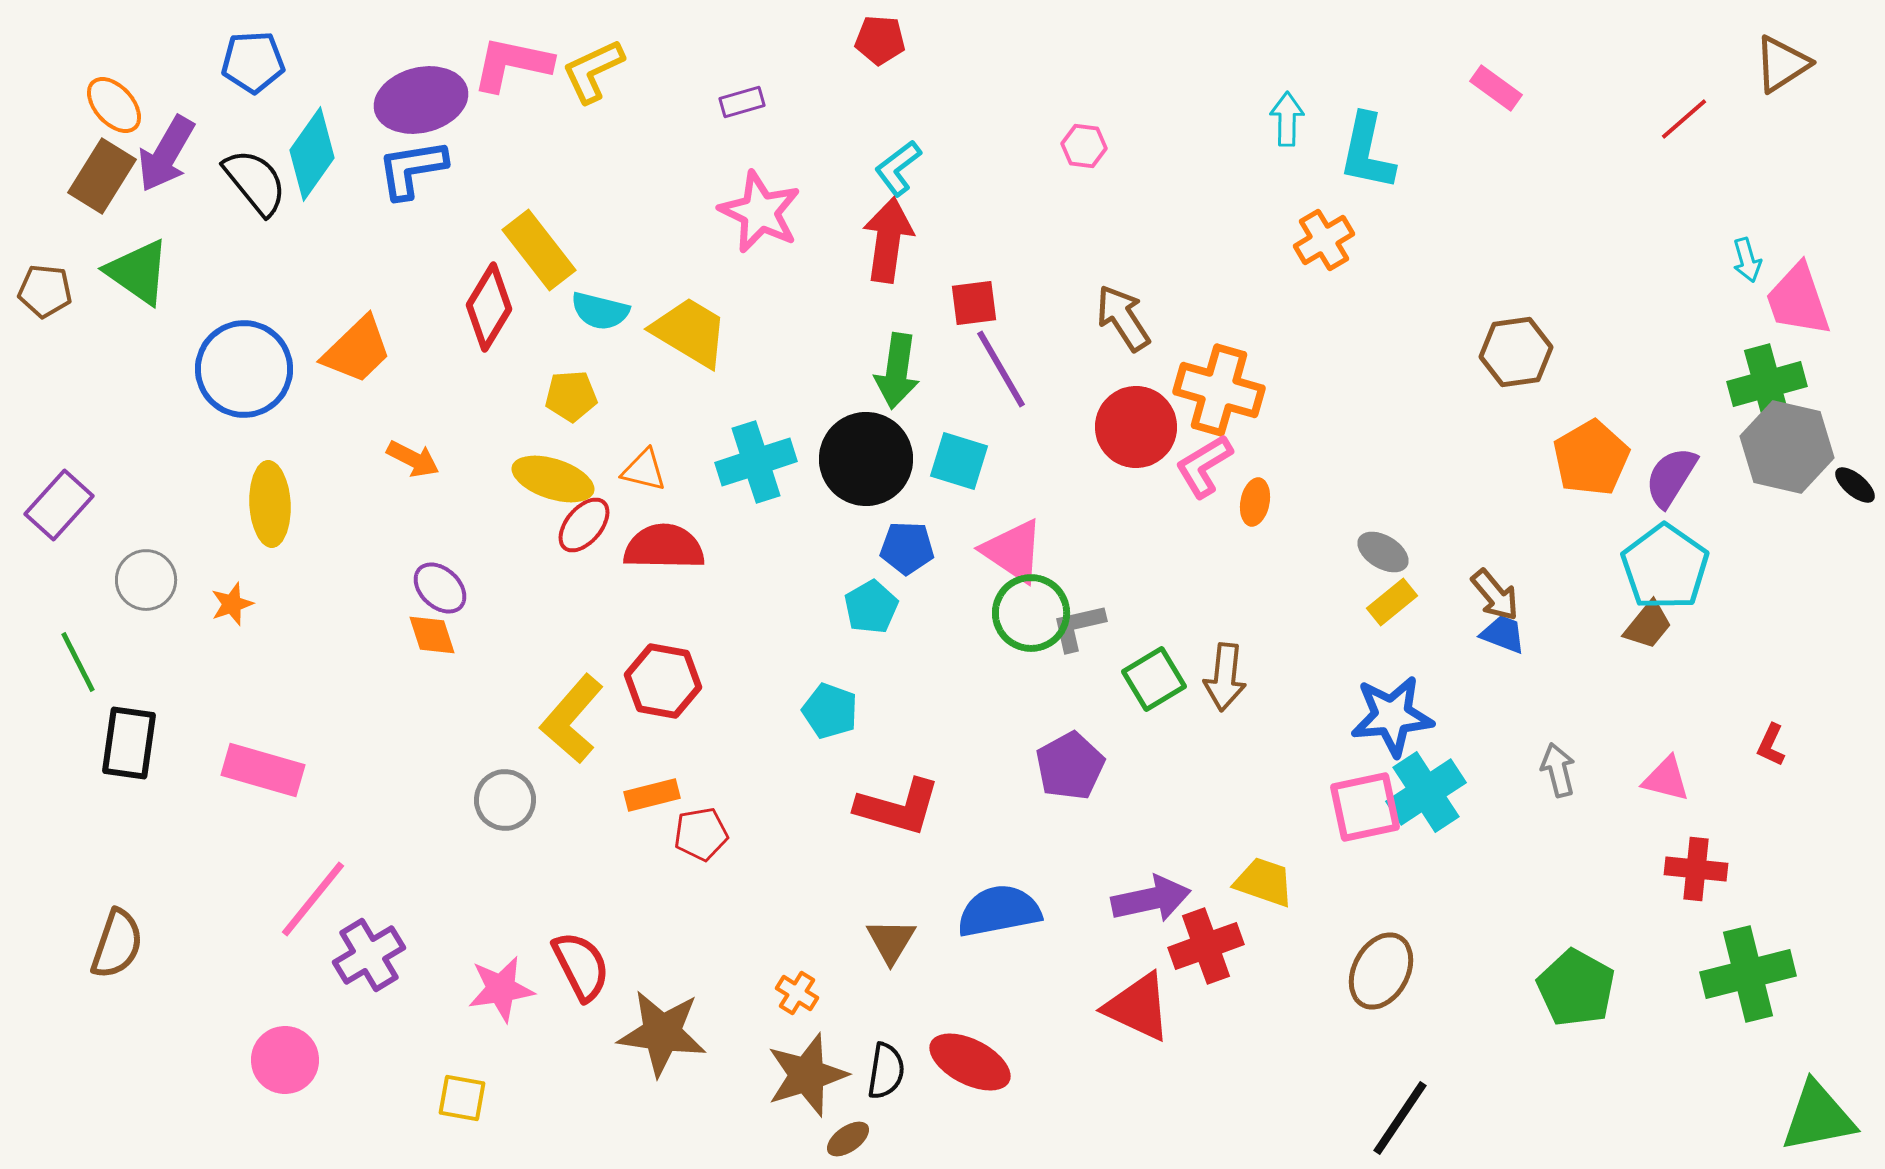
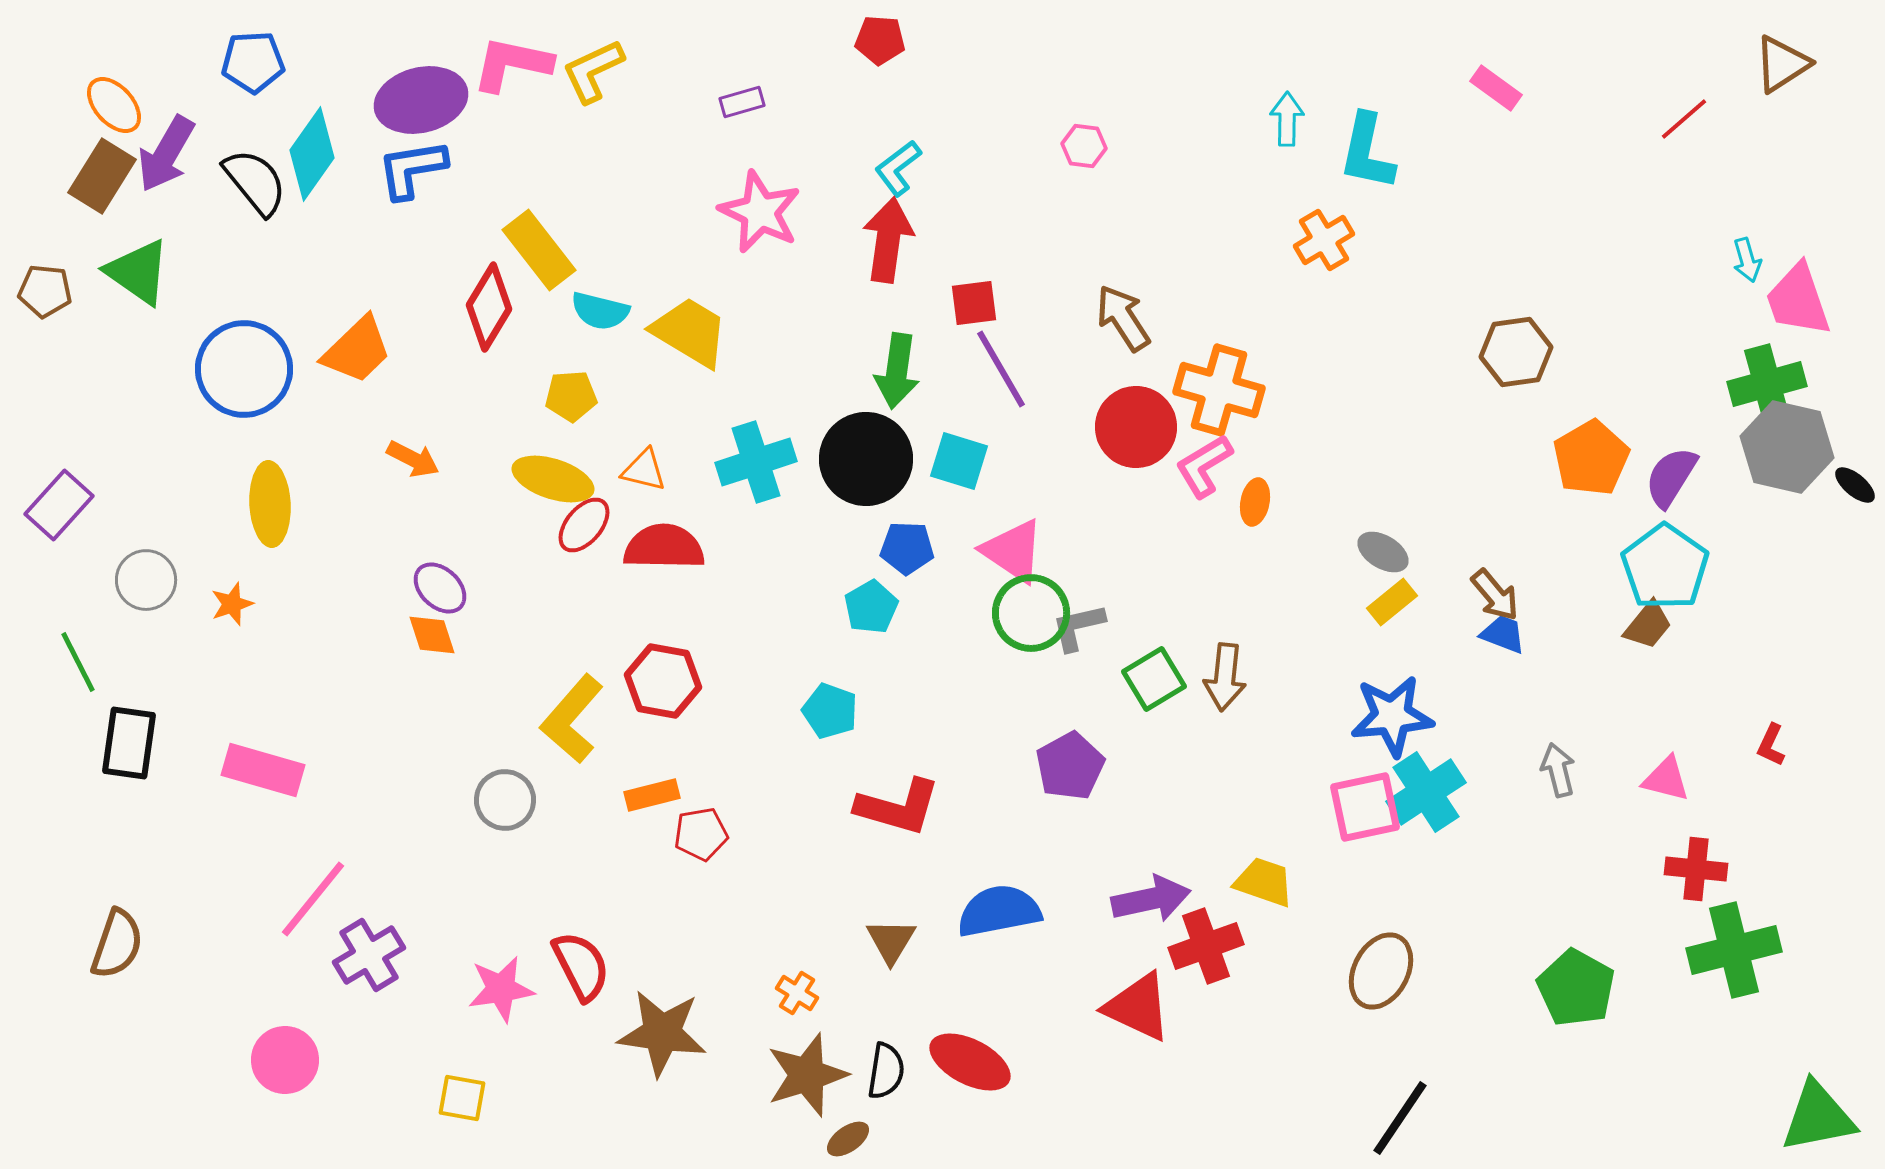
green cross at (1748, 974): moved 14 px left, 24 px up
